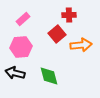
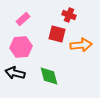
red cross: rotated 24 degrees clockwise
red square: rotated 36 degrees counterclockwise
